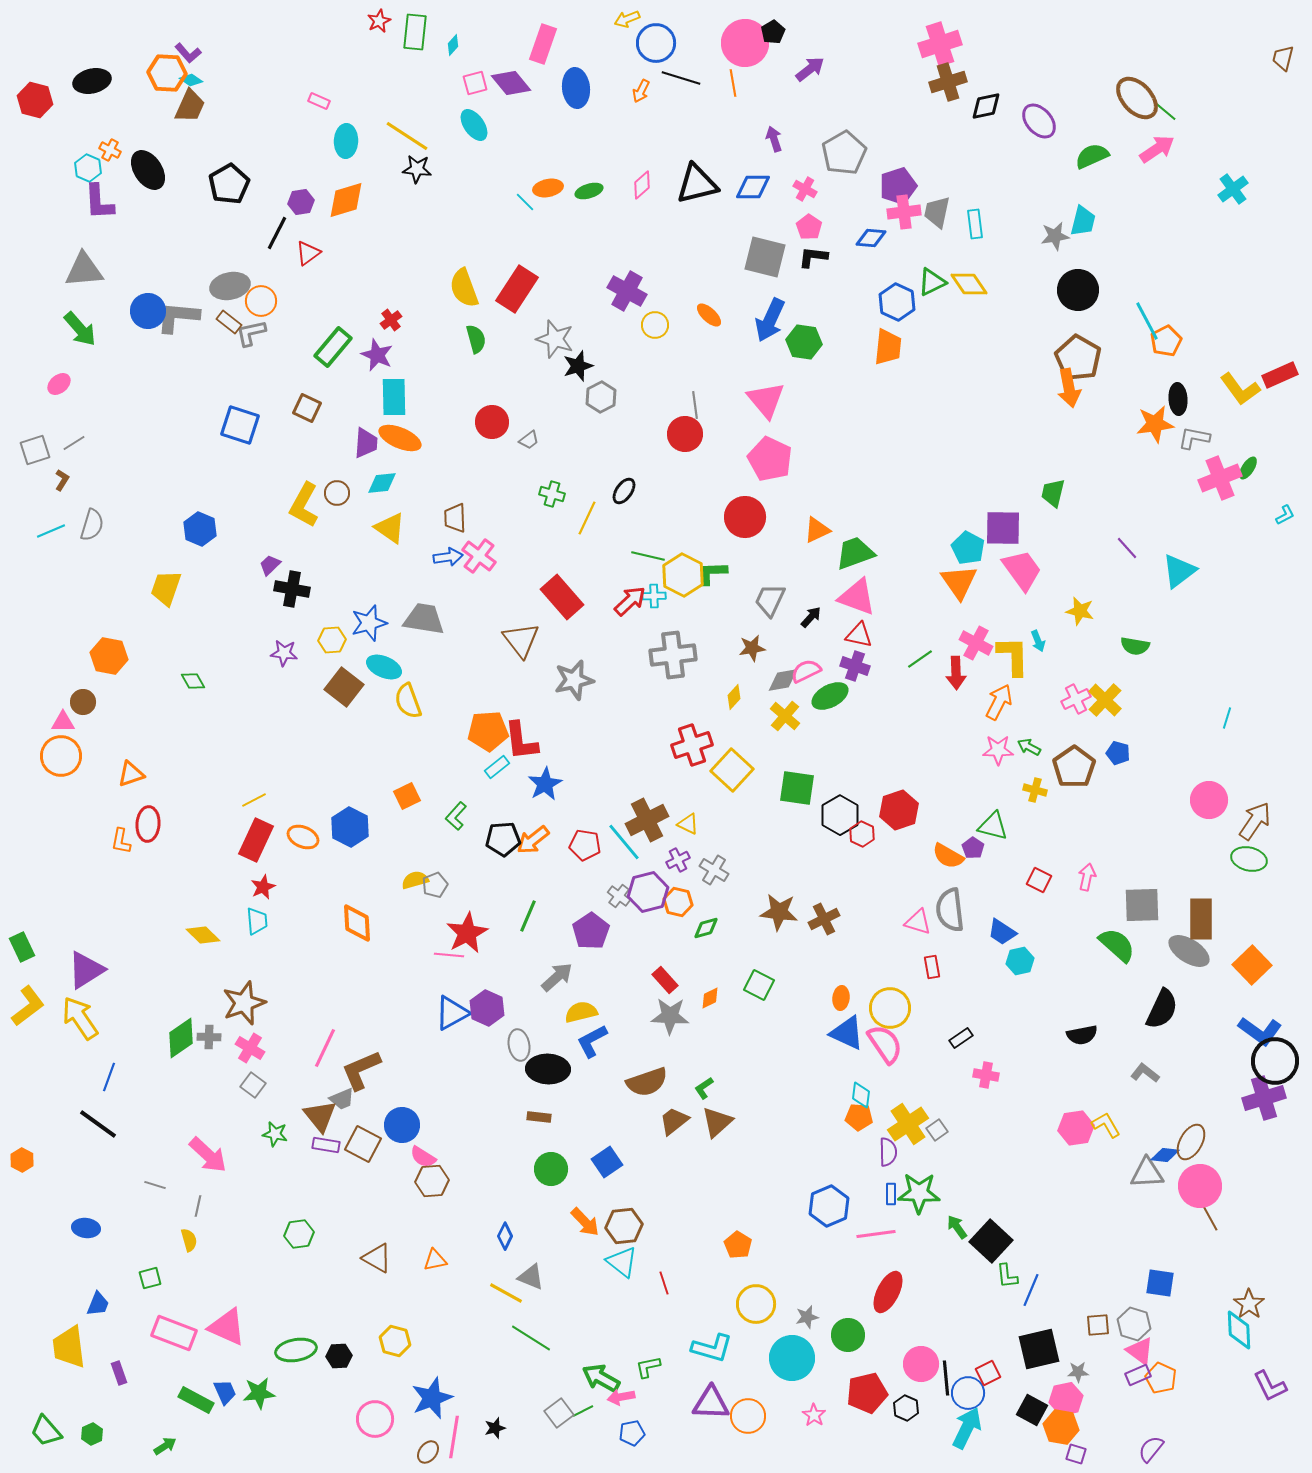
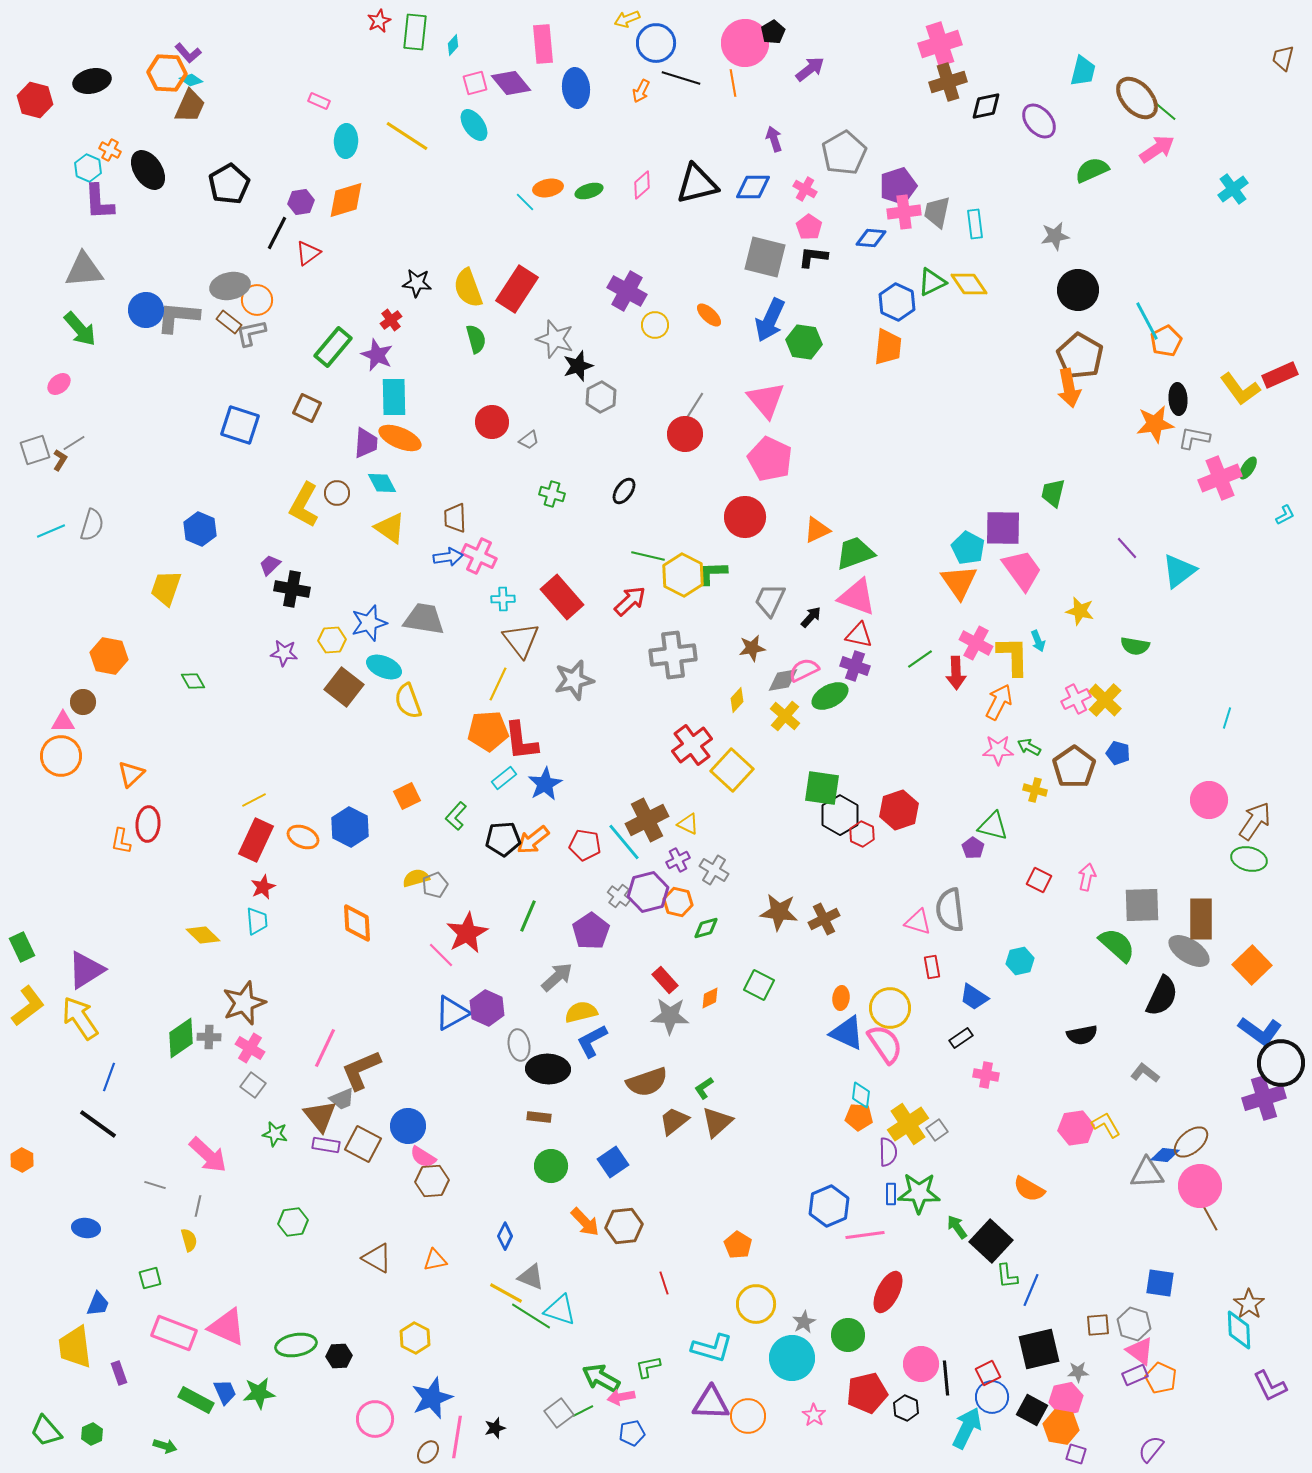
pink rectangle at (543, 44): rotated 24 degrees counterclockwise
green semicircle at (1092, 156): moved 14 px down
black star at (417, 169): moved 114 px down
cyan trapezoid at (1083, 221): moved 150 px up
yellow semicircle at (464, 288): moved 4 px right
orange circle at (261, 301): moved 4 px left, 1 px up
blue circle at (148, 311): moved 2 px left, 1 px up
brown pentagon at (1078, 358): moved 2 px right, 2 px up
gray line at (695, 405): rotated 40 degrees clockwise
brown L-shape at (62, 480): moved 2 px left, 20 px up
cyan diamond at (382, 483): rotated 68 degrees clockwise
yellow line at (587, 518): moved 89 px left, 166 px down
pink cross at (479, 556): rotated 12 degrees counterclockwise
cyan cross at (654, 596): moved 151 px left, 3 px down
pink semicircle at (806, 671): moved 2 px left, 1 px up
yellow diamond at (734, 697): moved 3 px right, 3 px down
red cross at (692, 745): rotated 18 degrees counterclockwise
cyan rectangle at (497, 767): moved 7 px right, 11 px down
orange triangle at (131, 774): rotated 24 degrees counterclockwise
green square at (797, 788): moved 25 px right
orange semicircle at (948, 856): moved 81 px right, 333 px down
yellow semicircle at (415, 880): moved 1 px right, 2 px up
blue trapezoid at (1002, 932): moved 28 px left, 65 px down
pink line at (449, 955): moved 8 px left; rotated 40 degrees clockwise
black semicircle at (1162, 1009): moved 13 px up
black circle at (1275, 1061): moved 6 px right, 2 px down
blue circle at (402, 1125): moved 6 px right, 1 px down
brown ellipse at (1191, 1142): rotated 21 degrees clockwise
blue square at (607, 1162): moved 6 px right
green circle at (551, 1169): moved 3 px up
green hexagon at (299, 1234): moved 6 px left, 12 px up
pink line at (876, 1234): moved 11 px left, 1 px down
cyan triangle at (622, 1262): moved 62 px left, 48 px down; rotated 20 degrees counterclockwise
gray star at (807, 1317): moved 3 px left, 5 px down; rotated 15 degrees counterclockwise
green line at (531, 1338): moved 22 px up
yellow hexagon at (395, 1341): moved 20 px right, 3 px up; rotated 12 degrees clockwise
yellow trapezoid at (69, 1347): moved 6 px right
green ellipse at (296, 1350): moved 5 px up
purple rectangle at (1138, 1375): moved 3 px left
blue circle at (968, 1393): moved 24 px right, 4 px down
pink line at (454, 1437): moved 3 px right
green arrow at (165, 1446): rotated 50 degrees clockwise
